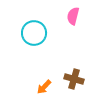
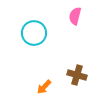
pink semicircle: moved 2 px right
brown cross: moved 3 px right, 4 px up
